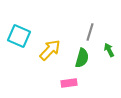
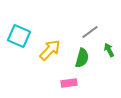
gray line: rotated 36 degrees clockwise
